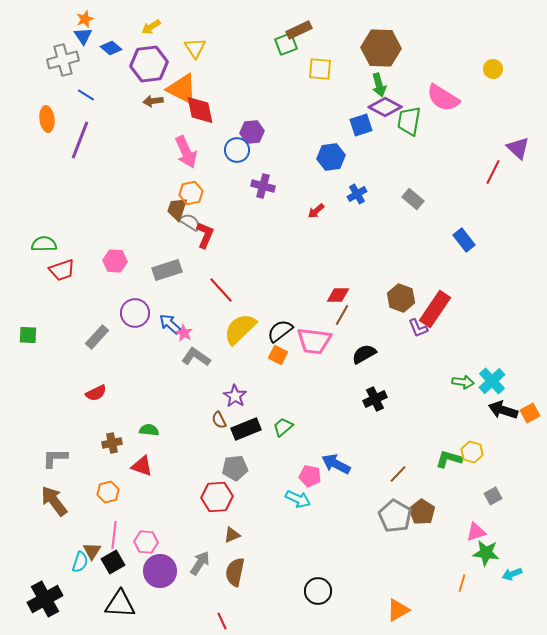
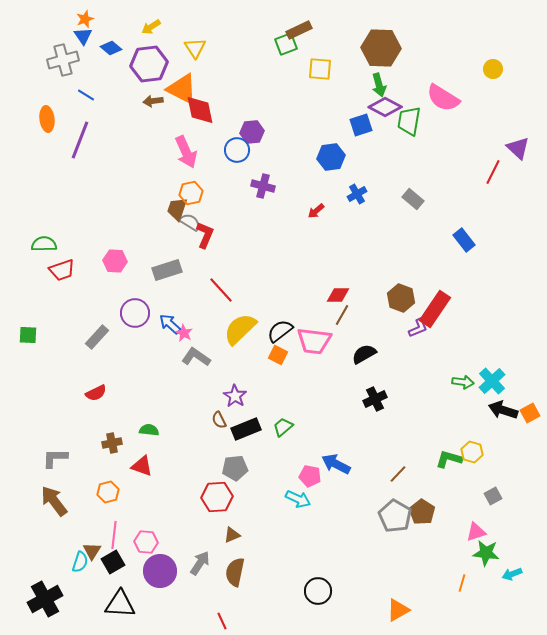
purple L-shape at (418, 328): rotated 90 degrees counterclockwise
